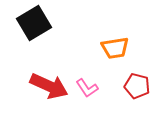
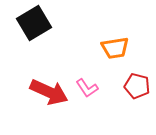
red arrow: moved 6 px down
